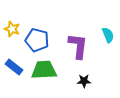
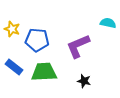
cyan semicircle: moved 12 px up; rotated 56 degrees counterclockwise
blue pentagon: rotated 10 degrees counterclockwise
purple L-shape: rotated 120 degrees counterclockwise
green trapezoid: moved 2 px down
black star: rotated 16 degrees clockwise
